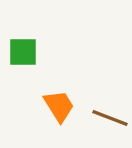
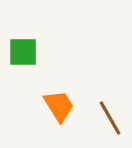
brown line: rotated 39 degrees clockwise
